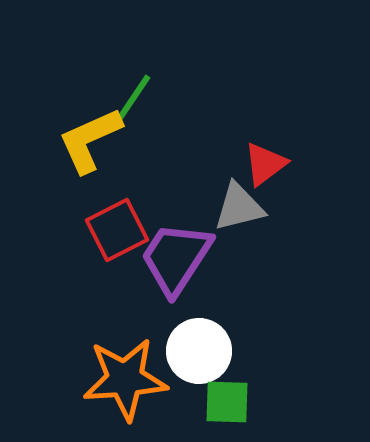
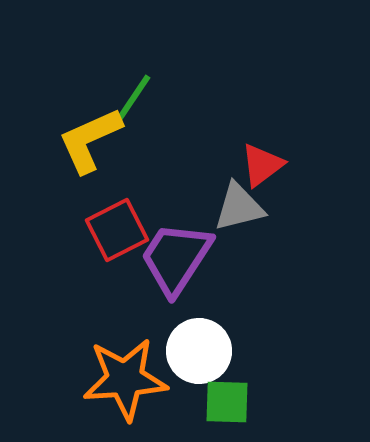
red triangle: moved 3 px left, 1 px down
